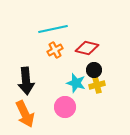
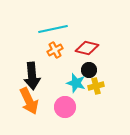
black circle: moved 5 px left
black arrow: moved 6 px right, 5 px up
yellow cross: moved 1 px left, 1 px down
orange arrow: moved 4 px right, 13 px up
